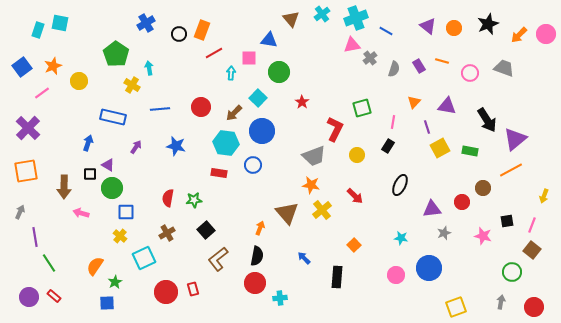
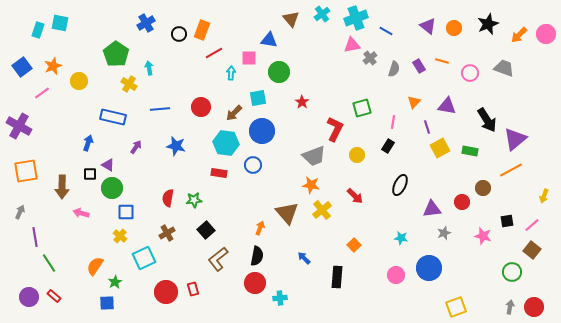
yellow cross at (132, 85): moved 3 px left, 1 px up
cyan square at (258, 98): rotated 36 degrees clockwise
purple cross at (28, 128): moved 9 px left, 2 px up; rotated 15 degrees counterclockwise
brown arrow at (64, 187): moved 2 px left
pink line at (532, 225): rotated 28 degrees clockwise
gray arrow at (501, 302): moved 9 px right, 5 px down
